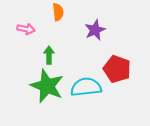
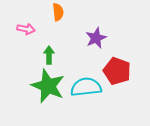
purple star: moved 1 px right, 8 px down
red pentagon: moved 2 px down
green star: moved 1 px right
